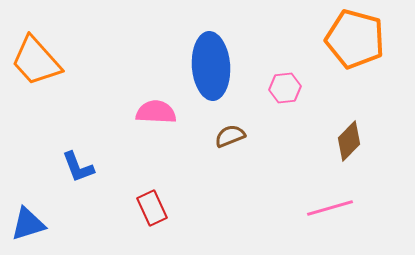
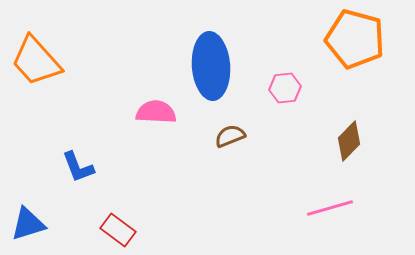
red rectangle: moved 34 px left, 22 px down; rotated 28 degrees counterclockwise
